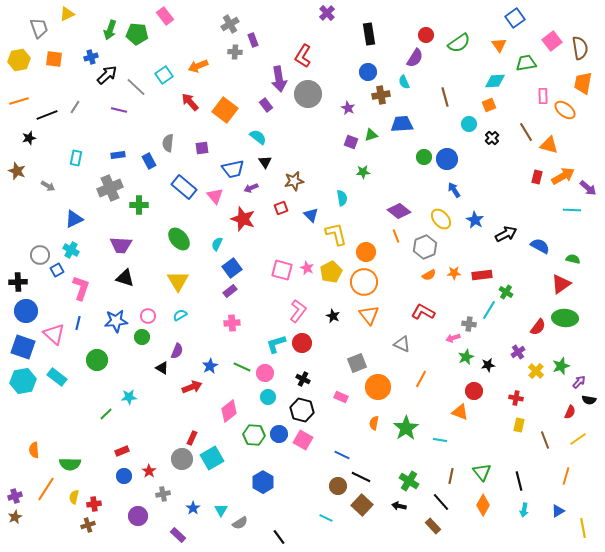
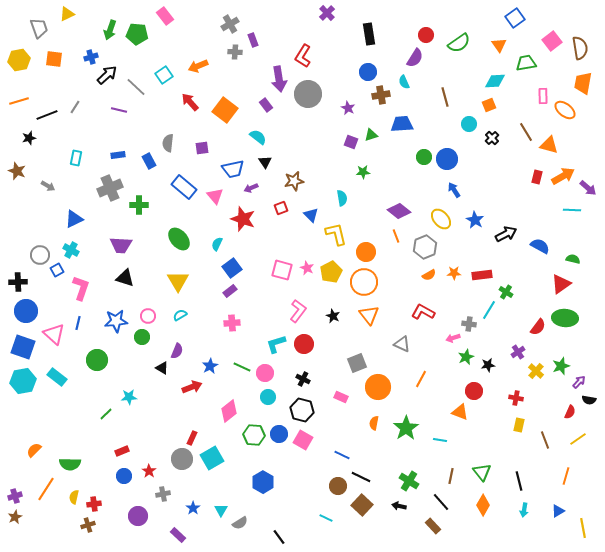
red circle at (302, 343): moved 2 px right, 1 px down
orange semicircle at (34, 450): rotated 49 degrees clockwise
